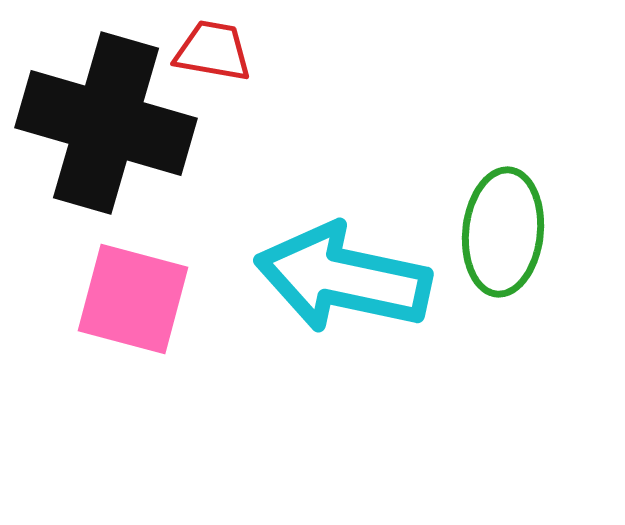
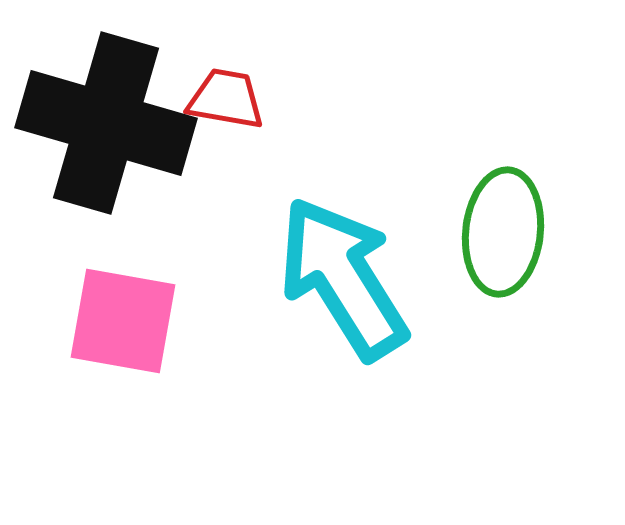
red trapezoid: moved 13 px right, 48 px down
cyan arrow: rotated 46 degrees clockwise
pink square: moved 10 px left, 22 px down; rotated 5 degrees counterclockwise
